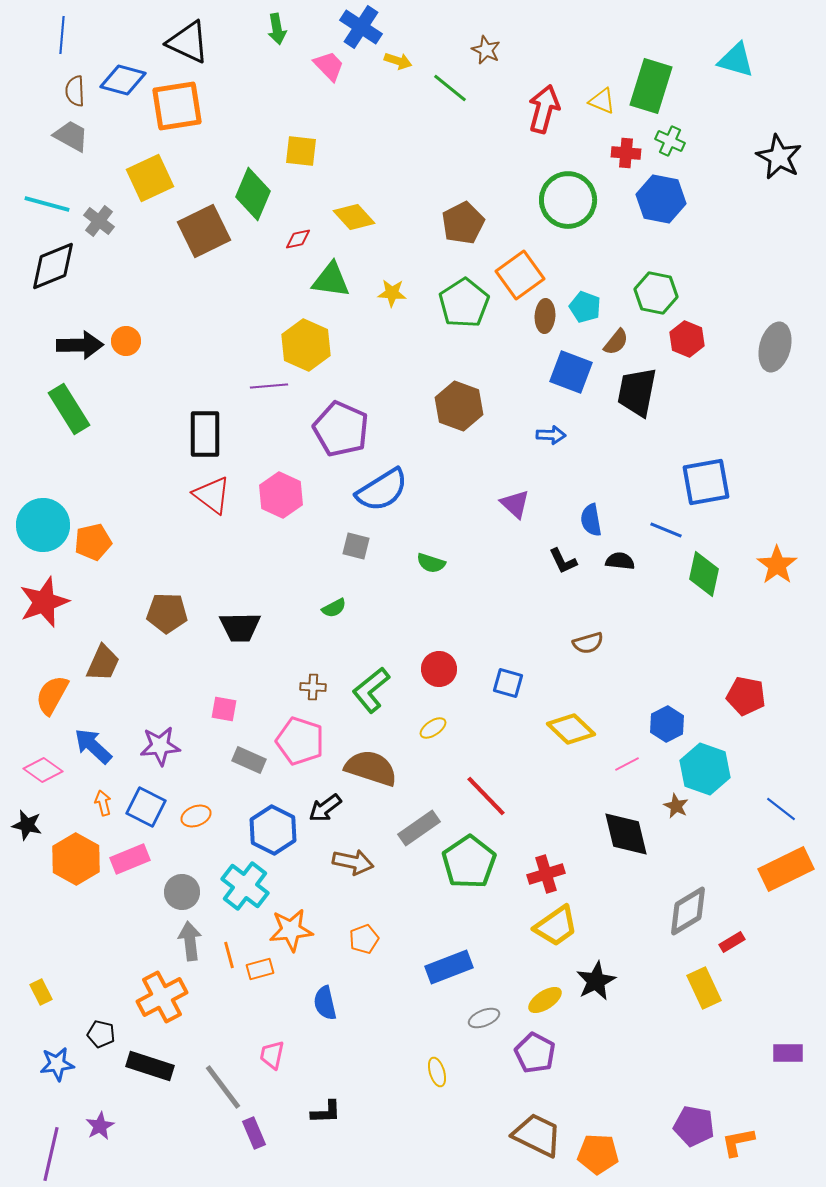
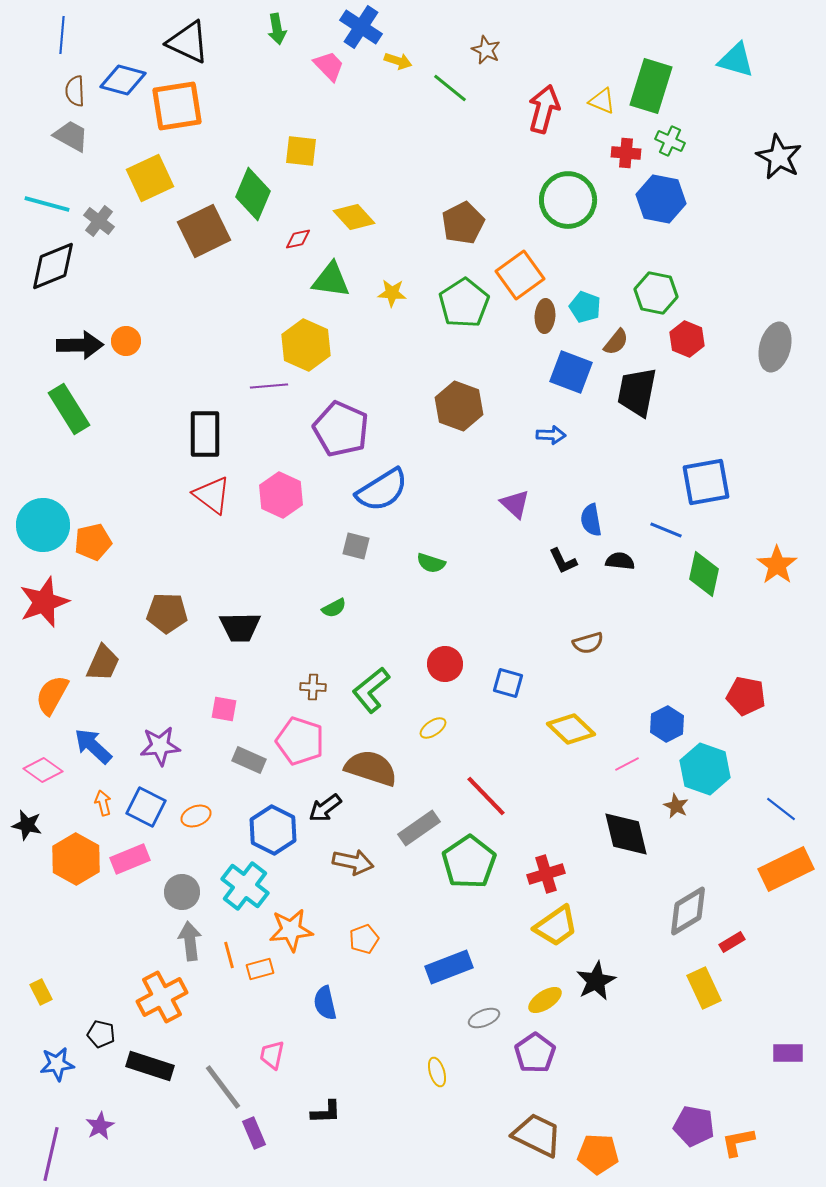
red circle at (439, 669): moved 6 px right, 5 px up
purple pentagon at (535, 1053): rotated 9 degrees clockwise
